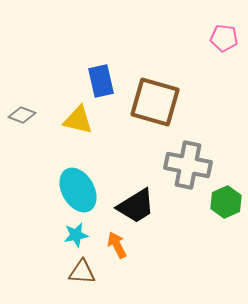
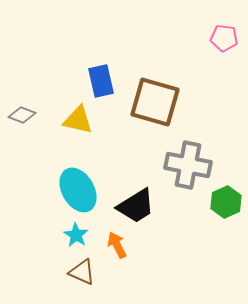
cyan star: rotated 30 degrees counterclockwise
brown triangle: rotated 20 degrees clockwise
